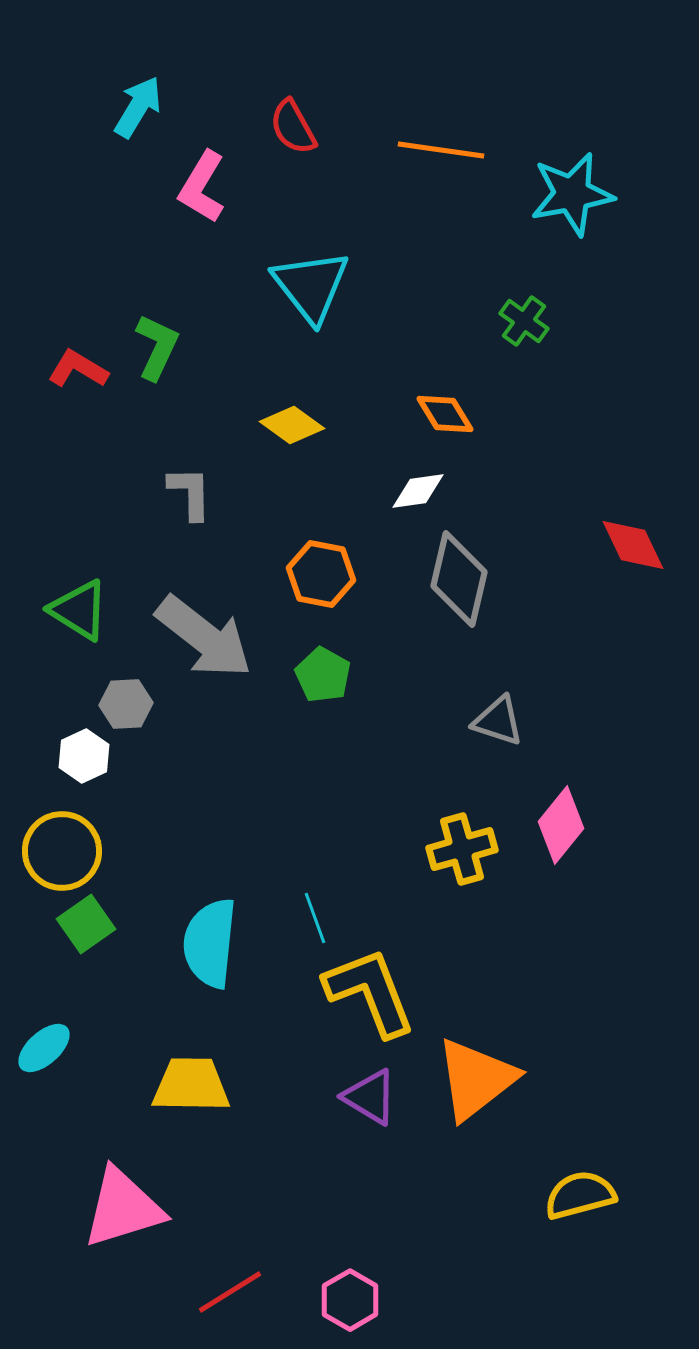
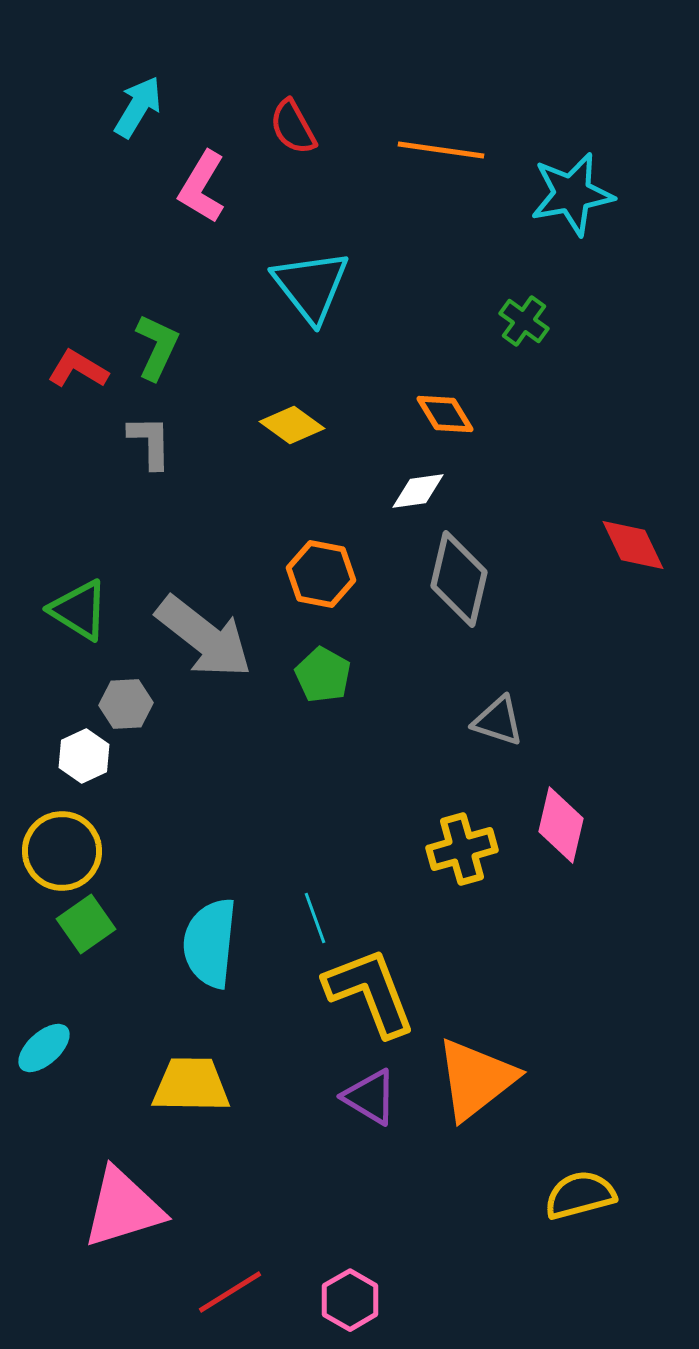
gray L-shape: moved 40 px left, 51 px up
pink diamond: rotated 26 degrees counterclockwise
